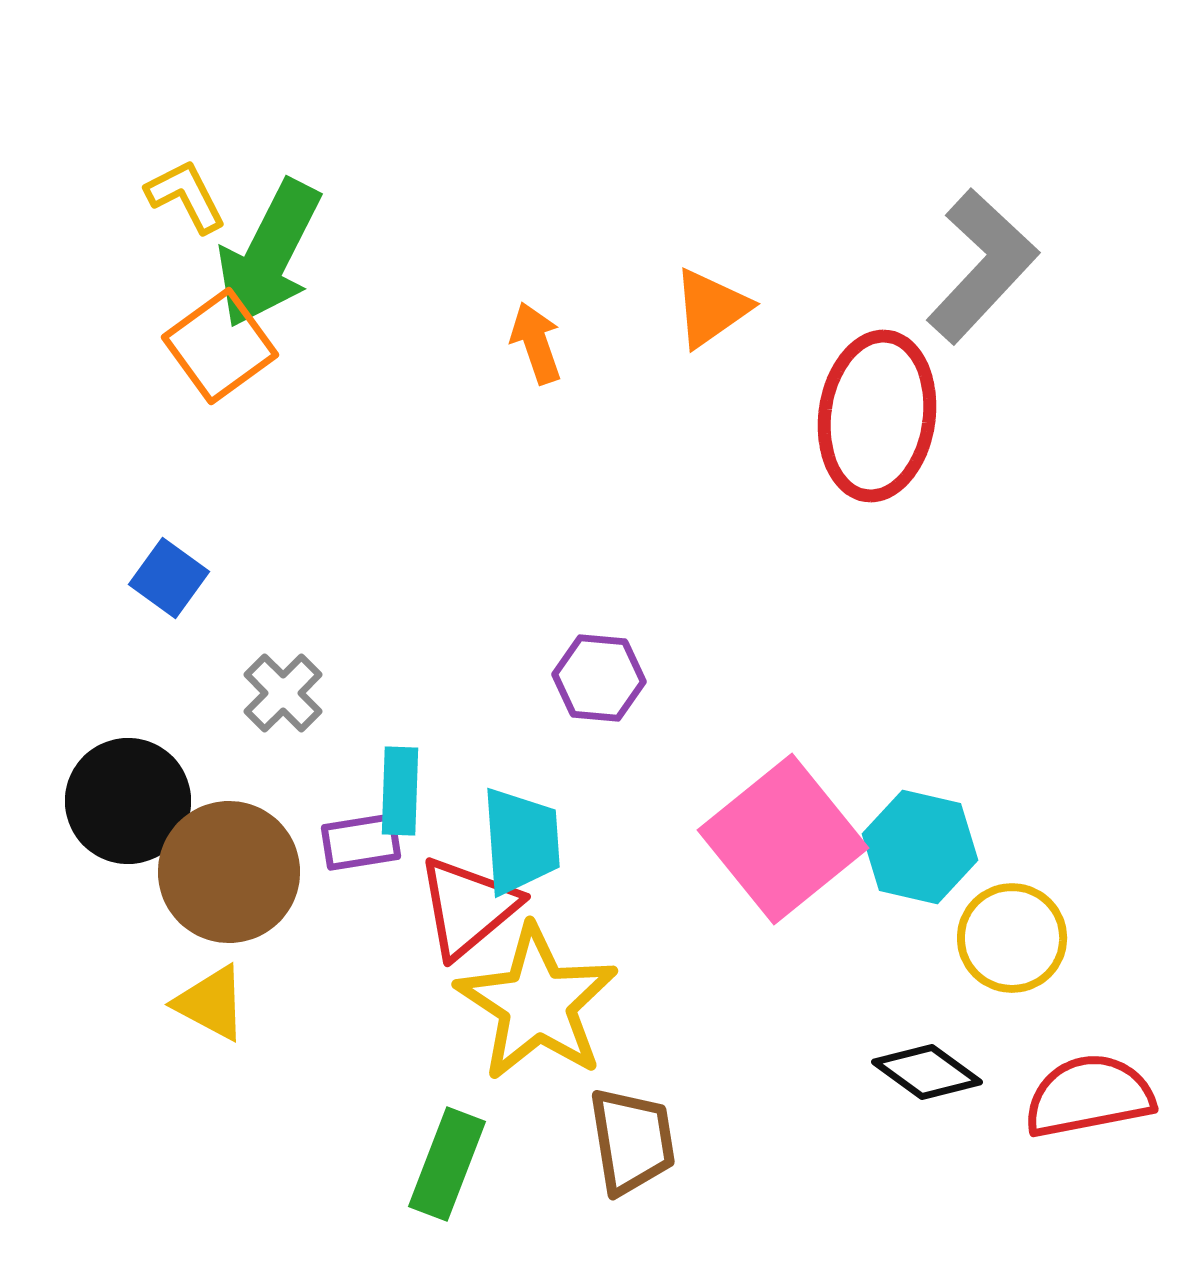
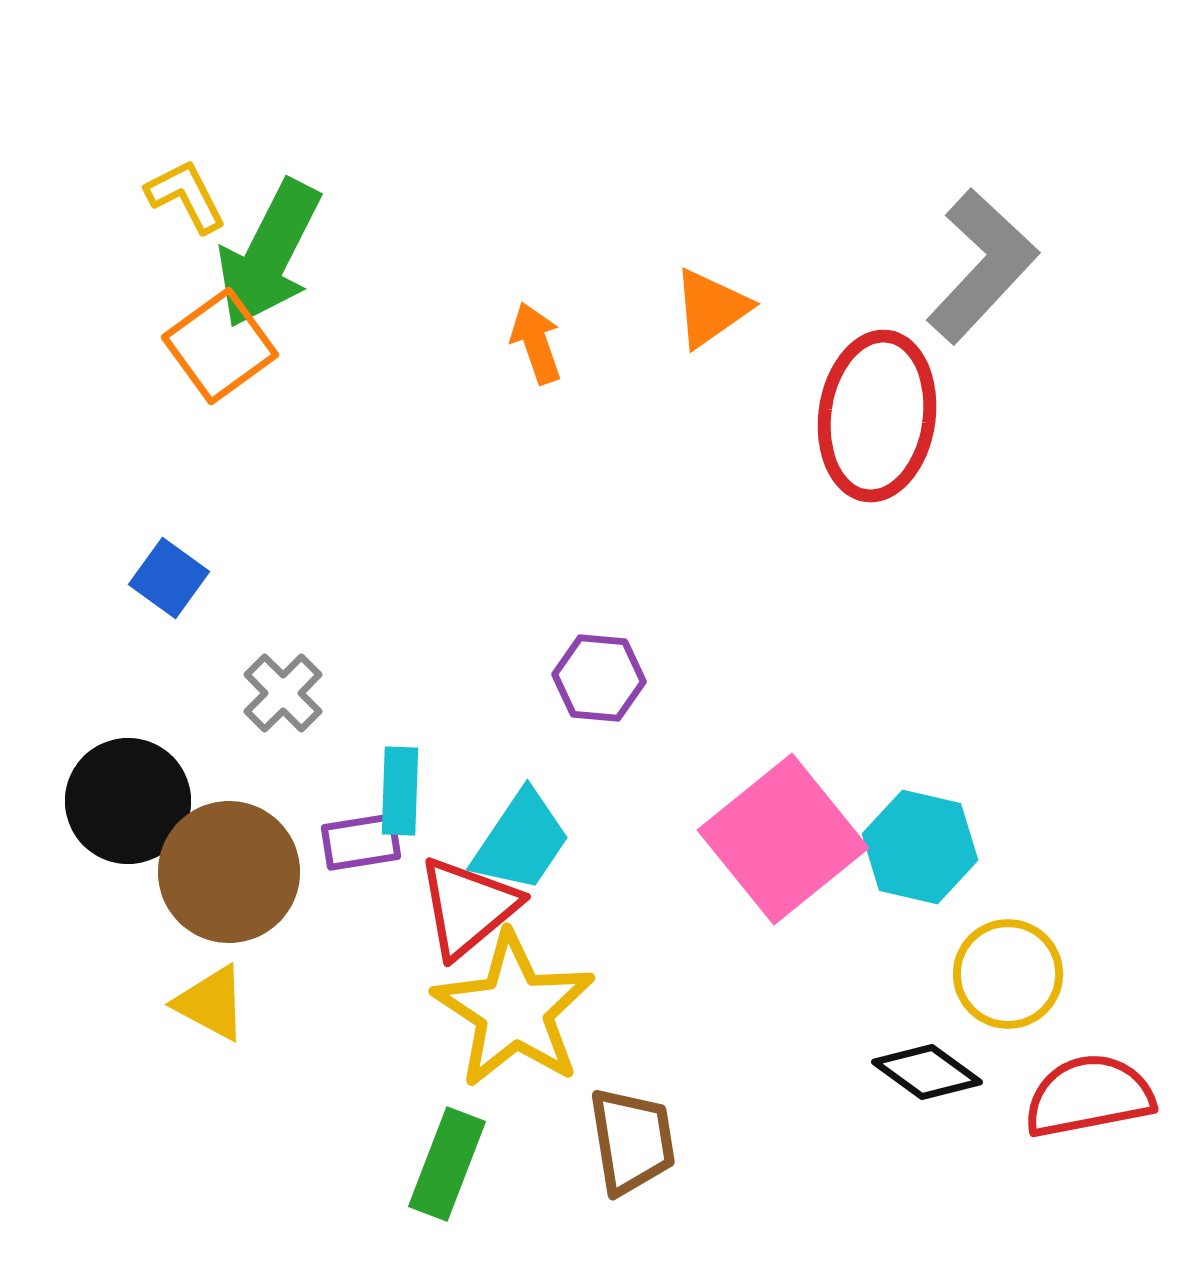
cyan trapezoid: rotated 38 degrees clockwise
yellow circle: moved 4 px left, 36 px down
yellow star: moved 23 px left, 7 px down
